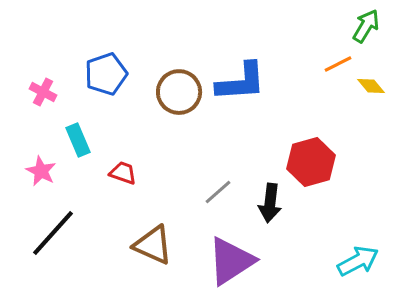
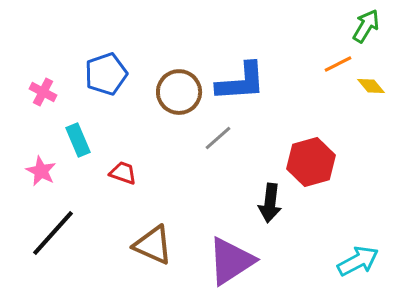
gray line: moved 54 px up
